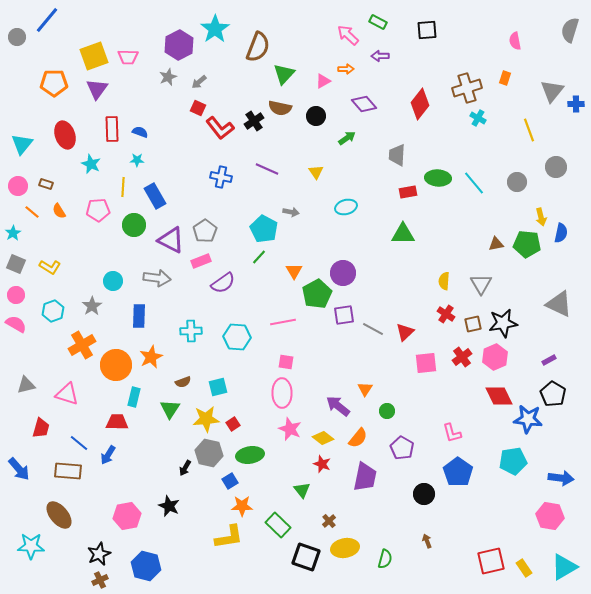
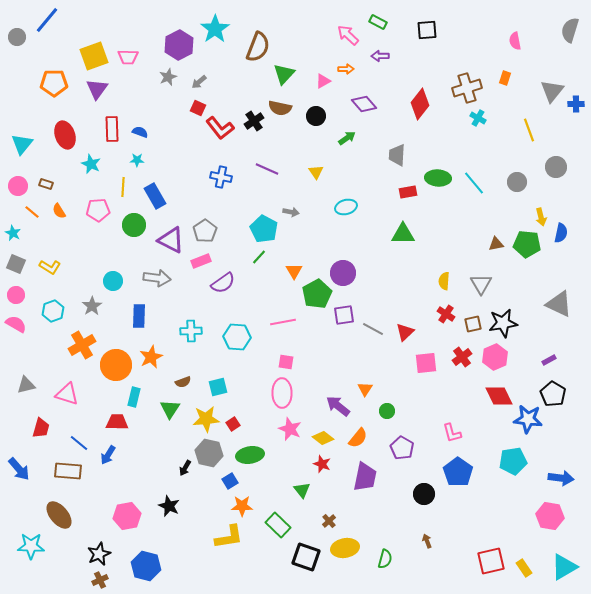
cyan star at (13, 233): rotated 14 degrees counterclockwise
